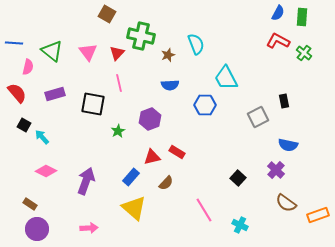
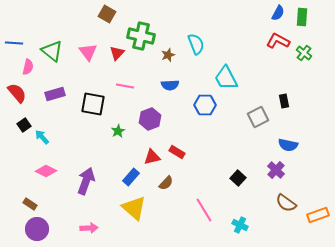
pink line at (119, 83): moved 6 px right, 3 px down; rotated 66 degrees counterclockwise
black square at (24, 125): rotated 24 degrees clockwise
